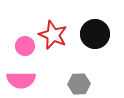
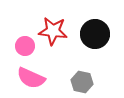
red star: moved 4 px up; rotated 16 degrees counterclockwise
pink semicircle: moved 10 px right, 2 px up; rotated 24 degrees clockwise
gray hexagon: moved 3 px right, 2 px up; rotated 15 degrees clockwise
